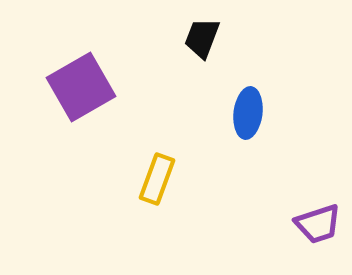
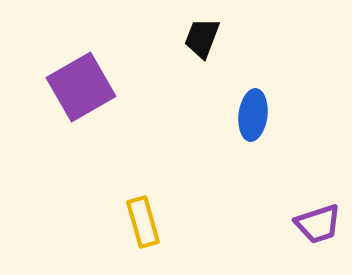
blue ellipse: moved 5 px right, 2 px down
yellow rectangle: moved 14 px left, 43 px down; rotated 36 degrees counterclockwise
